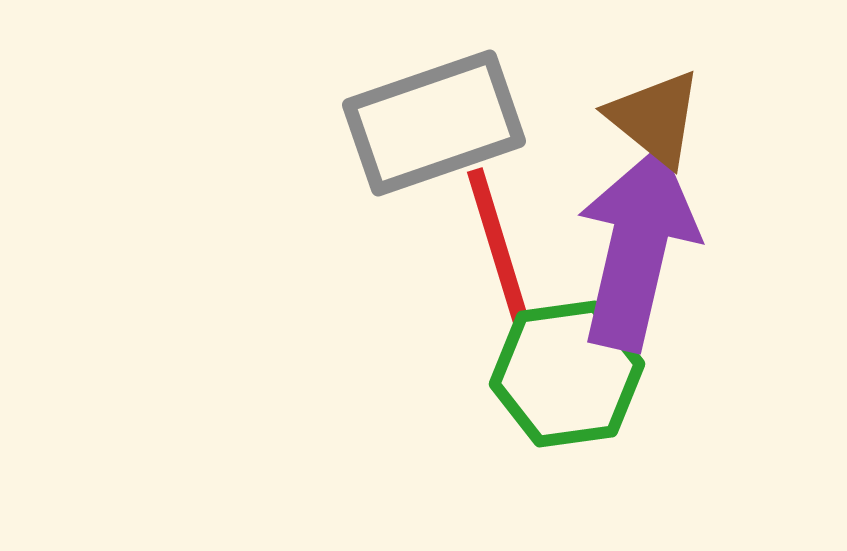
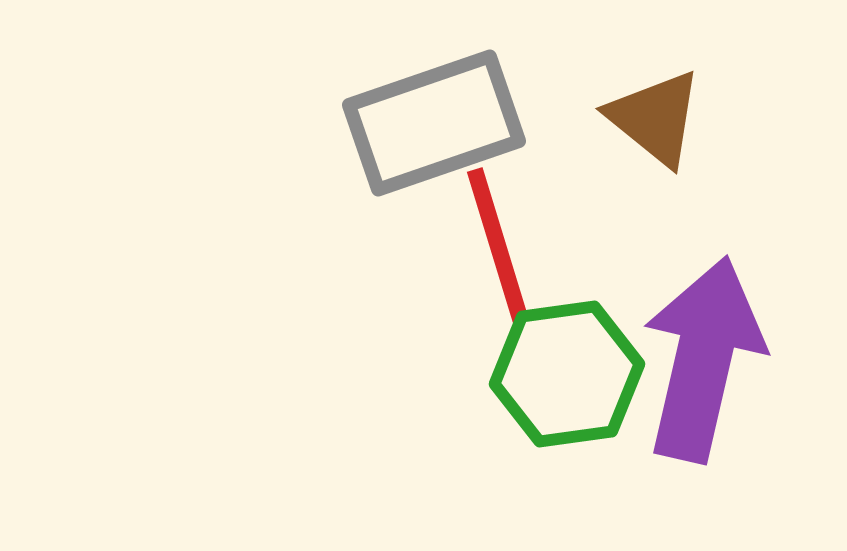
purple arrow: moved 66 px right, 111 px down
